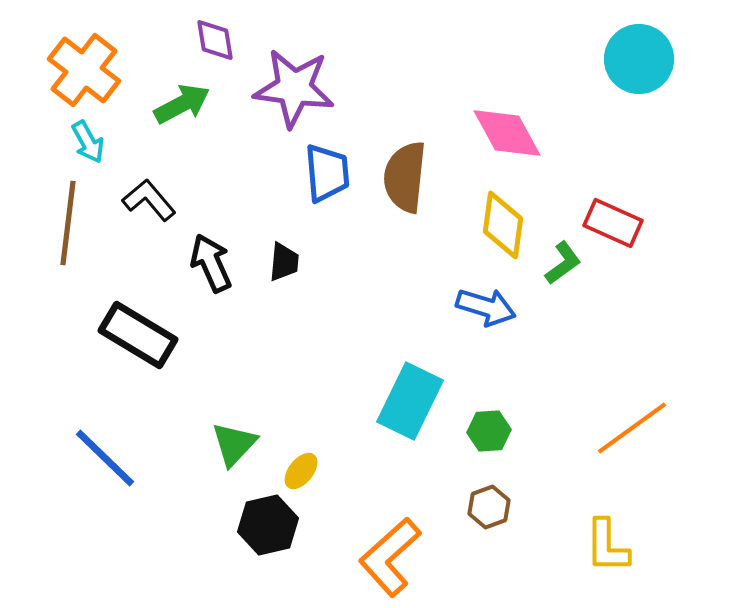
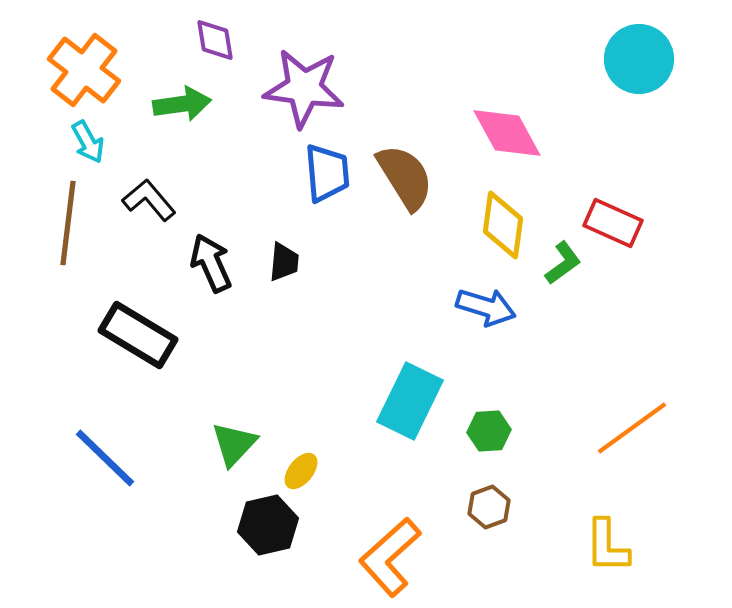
purple star: moved 10 px right
green arrow: rotated 20 degrees clockwise
brown semicircle: rotated 142 degrees clockwise
